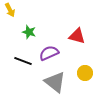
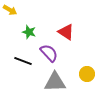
yellow arrow: rotated 32 degrees counterclockwise
red triangle: moved 11 px left, 4 px up; rotated 18 degrees clockwise
purple semicircle: rotated 72 degrees clockwise
yellow circle: moved 2 px right, 1 px down
gray triangle: rotated 40 degrees counterclockwise
